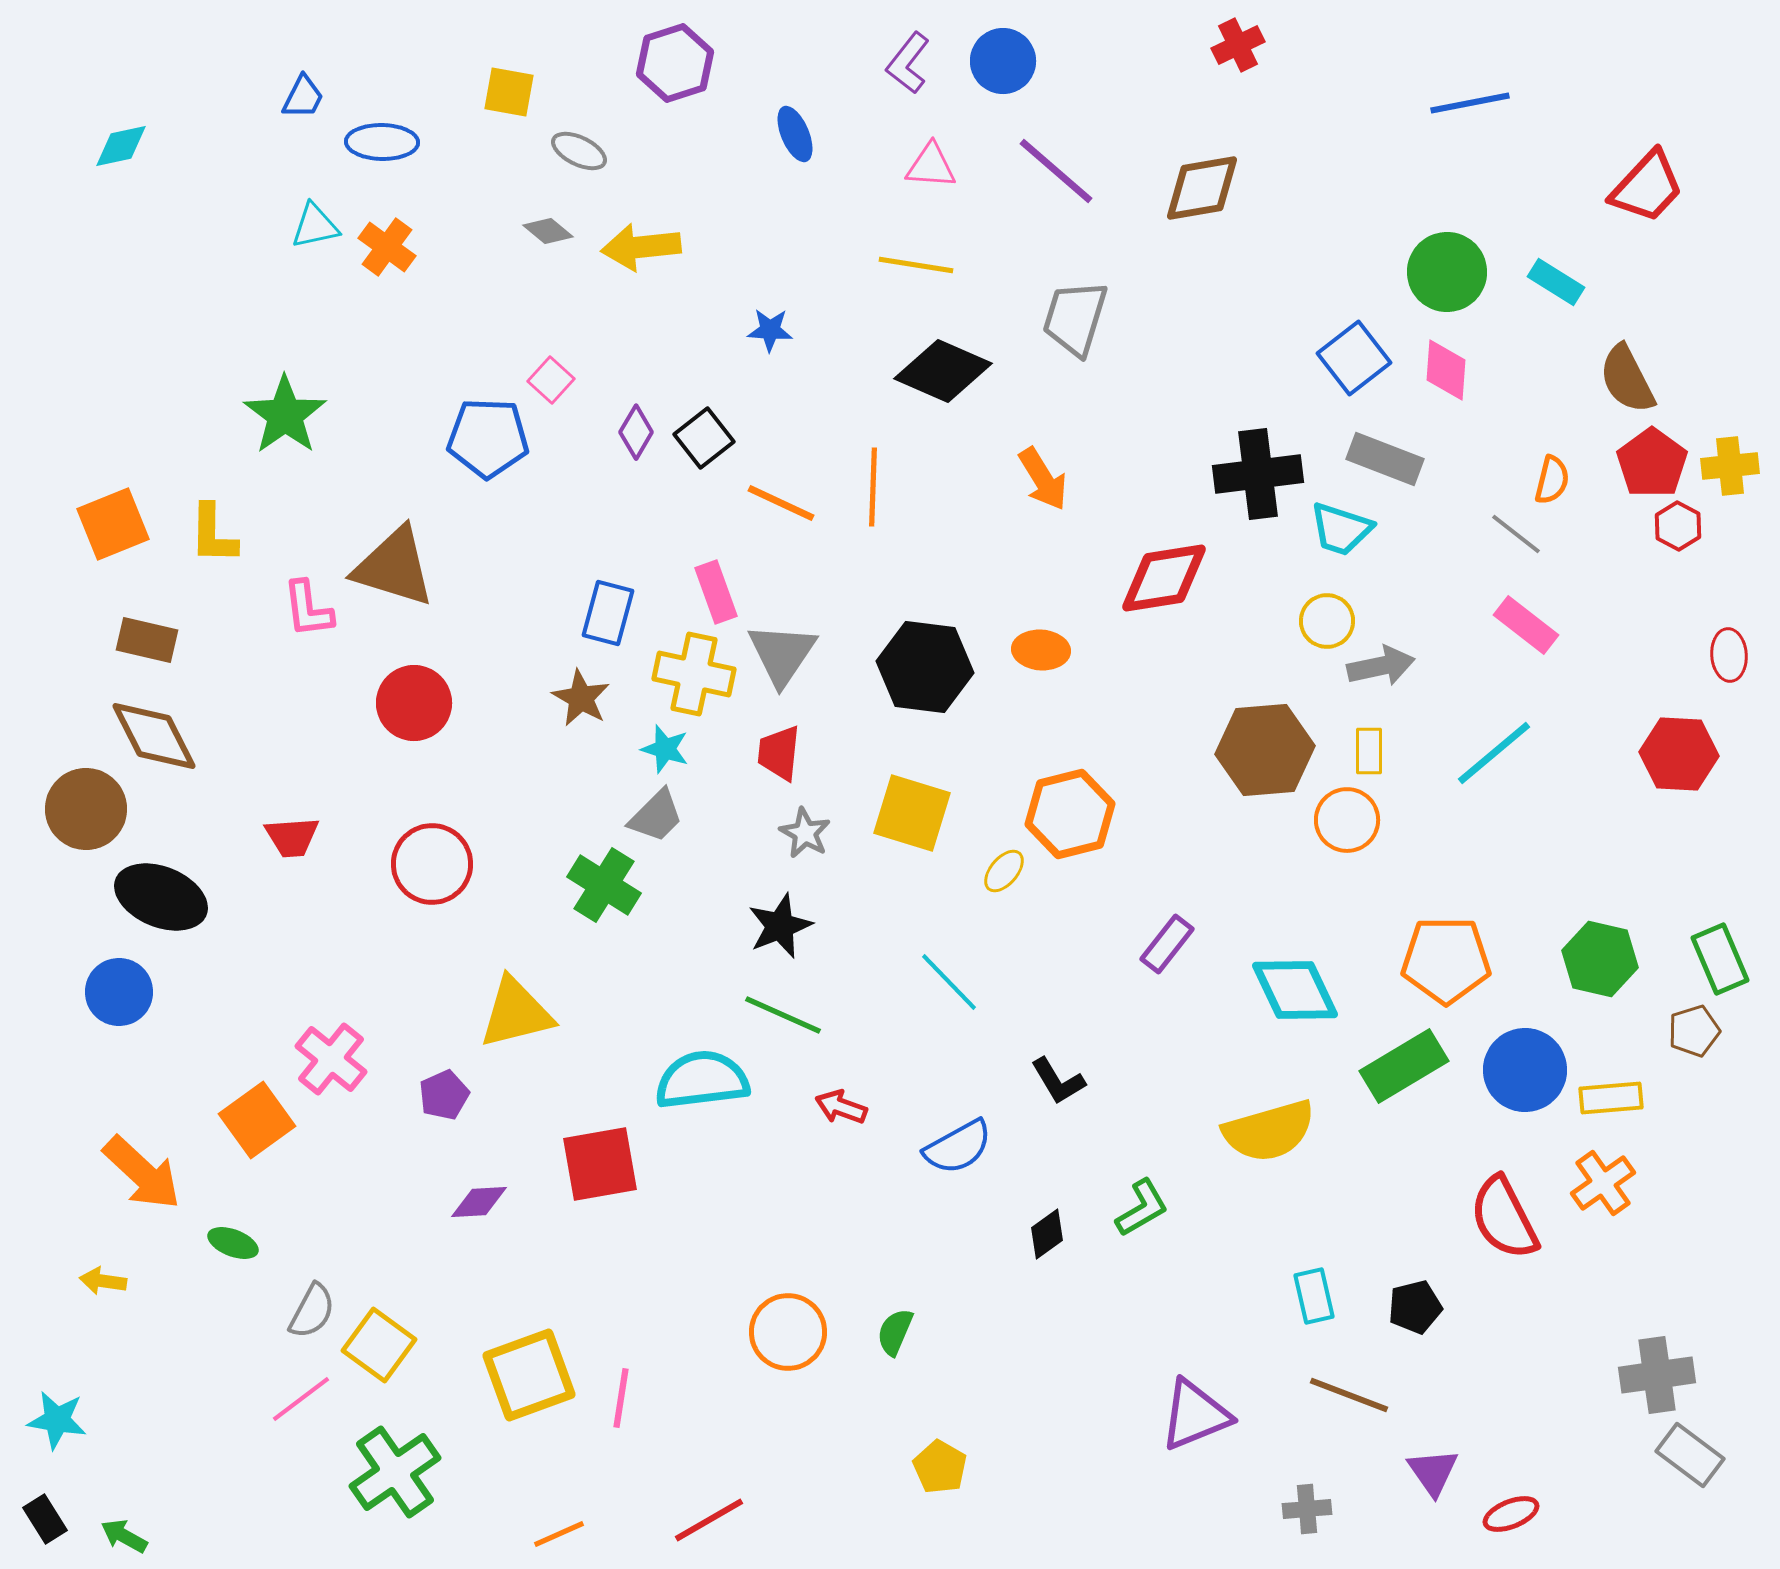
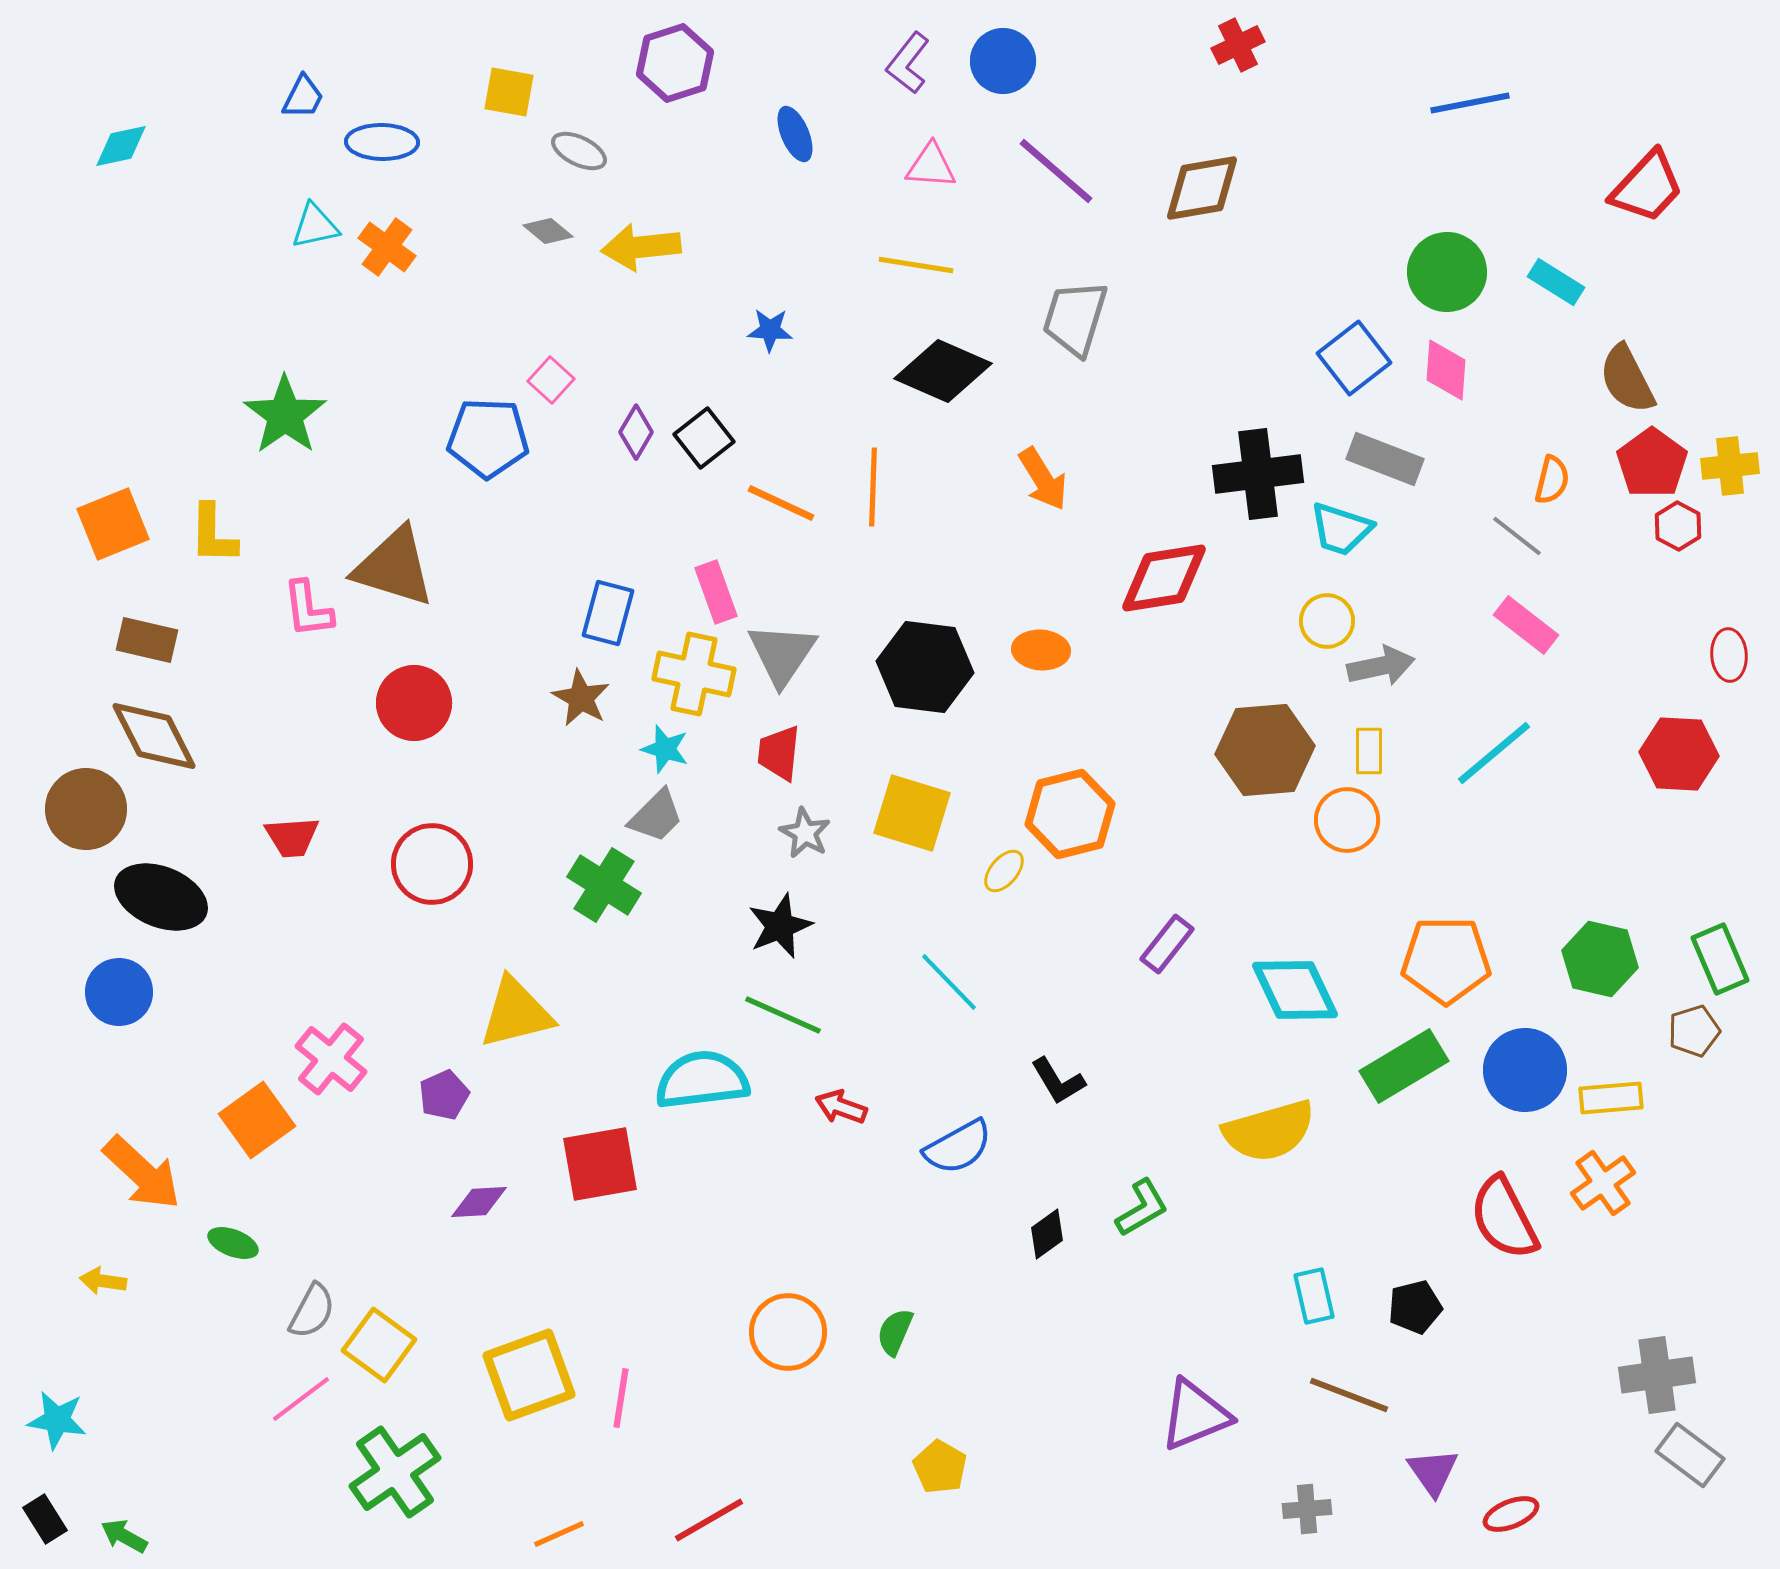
gray line at (1516, 534): moved 1 px right, 2 px down
